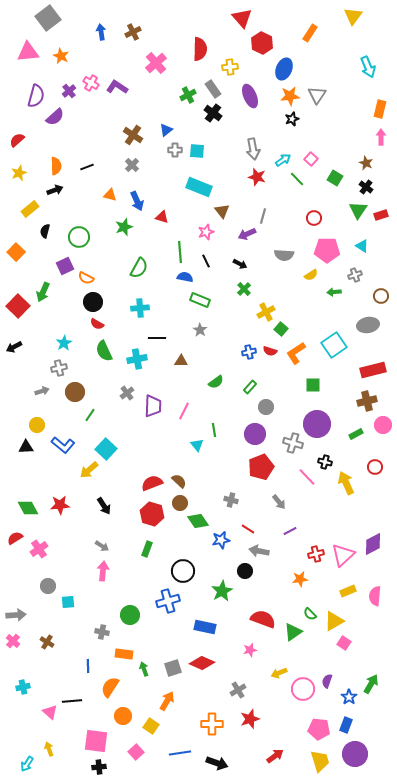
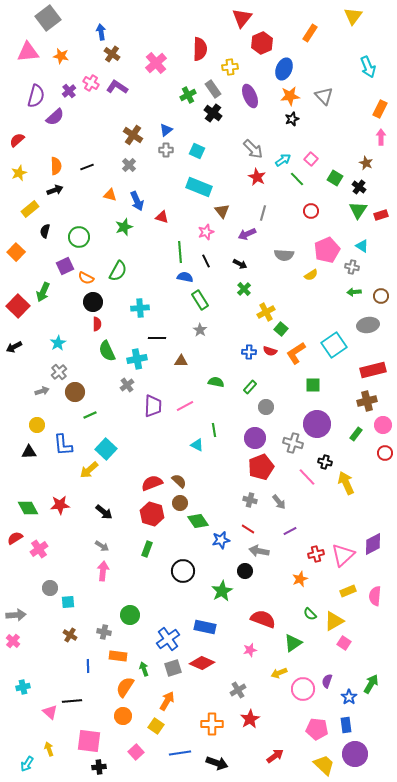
red triangle at (242, 18): rotated 20 degrees clockwise
brown cross at (133, 32): moved 21 px left, 22 px down; rotated 28 degrees counterclockwise
red hexagon at (262, 43): rotated 10 degrees clockwise
orange star at (61, 56): rotated 14 degrees counterclockwise
gray triangle at (317, 95): moved 7 px right, 1 px down; rotated 18 degrees counterclockwise
orange rectangle at (380, 109): rotated 12 degrees clockwise
gray arrow at (253, 149): rotated 35 degrees counterclockwise
gray cross at (175, 150): moved 9 px left
cyan square at (197, 151): rotated 21 degrees clockwise
gray cross at (132, 165): moved 3 px left
red star at (257, 177): rotated 12 degrees clockwise
black cross at (366, 187): moved 7 px left
gray line at (263, 216): moved 3 px up
red circle at (314, 218): moved 3 px left, 7 px up
pink pentagon at (327, 250): rotated 25 degrees counterclockwise
green semicircle at (139, 268): moved 21 px left, 3 px down
gray cross at (355, 275): moved 3 px left, 8 px up; rotated 32 degrees clockwise
green arrow at (334, 292): moved 20 px right
green rectangle at (200, 300): rotated 36 degrees clockwise
red semicircle at (97, 324): rotated 120 degrees counterclockwise
cyan star at (64, 343): moved 6 px left
green semicircle at (104, 351): moved 3 px right
blue cross at (249, 352): rotated 16 degrees clockwise
gray cross at (59, 368): moved 4 px down; rotated 28 degrees counterclockwise
green semicircle at (216, 382): rotated 133 degrees counterclockwise
gray cross at (127, 393): moved 8 px up
pink line at (184, 411): moved 1 px right, 5 px up; rotated 36 degrees clockwise
green line at (90, 415): rotated 32 degrees clockwise
purple circle at (255, 434): moved 4 px down
green rectangle at (356, 434): rotated 24 degrees counterclockwise
blue L-shape at (63, 445): rotated 45 degrees clockwise
cyan triangle at (197, 445): rotated 24 degrees counterclockwise
black triangle at (26, 447): moved 3 px right, 5 px down
red circle at (375, 467): moved 10 px right, 14 px up
gray cross at (231, 500): moved 19 px right
black arrow at (104, 506): moved 6 px down; rotated 18 degrees counterclockwise
orange star at (300, 579): rotated 14 degrees counterclockwise
gray circle at (48, 586): moved 2 px right, 2 px down
blue cross at (168, 601): moved 38 px down; rotated 20 degrees counterclockwise
gray cross at (102, 632): moved 2 px right
green triangle at (293, 632): moved 11 px down
brown cross at (47, 642): moved 23 px right, 7 px up
orange rectangle at (124, 654): moved 6 px left, 2 px down
orange semicircle at (110, 687): moved 15 px right
red star at (250, 719): rotated 12 degrees counterclockwise
blue rectangle at (346, 725): rotated 28 degrees counterclockwise
yellow square at (151, 726): moved 5 px right
pink pentagon at (319, 729): moved 2 px left
pink square at (96, 741): moved 7 px left
yellow trapezoid at (320, 761): moved 4 px right, 4 px down; rotated 30 degrees counterclockwise
